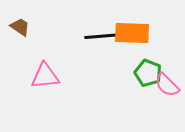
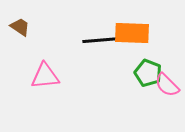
black line: moved 2 px left, 4 px down
